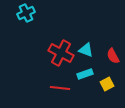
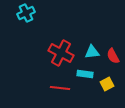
cyan triangle: moved 6 px right, 2 px down; rotated 28 degrees counterclockwise
cyan rectangle: rotated 28 degrees clockwise
